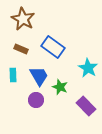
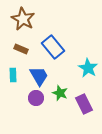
blue rectangle: rotated 15 degrees clockwise
green star: moved 6 px down
purple circle: moved 2 px up
purple rectangle: moved 2 px left, 2 px up; rotated 18 degrees clockwise
